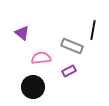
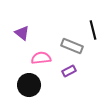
black line: rotated 24 degrees counterclockwise
black circle: moved 4 px left, 2 px up
